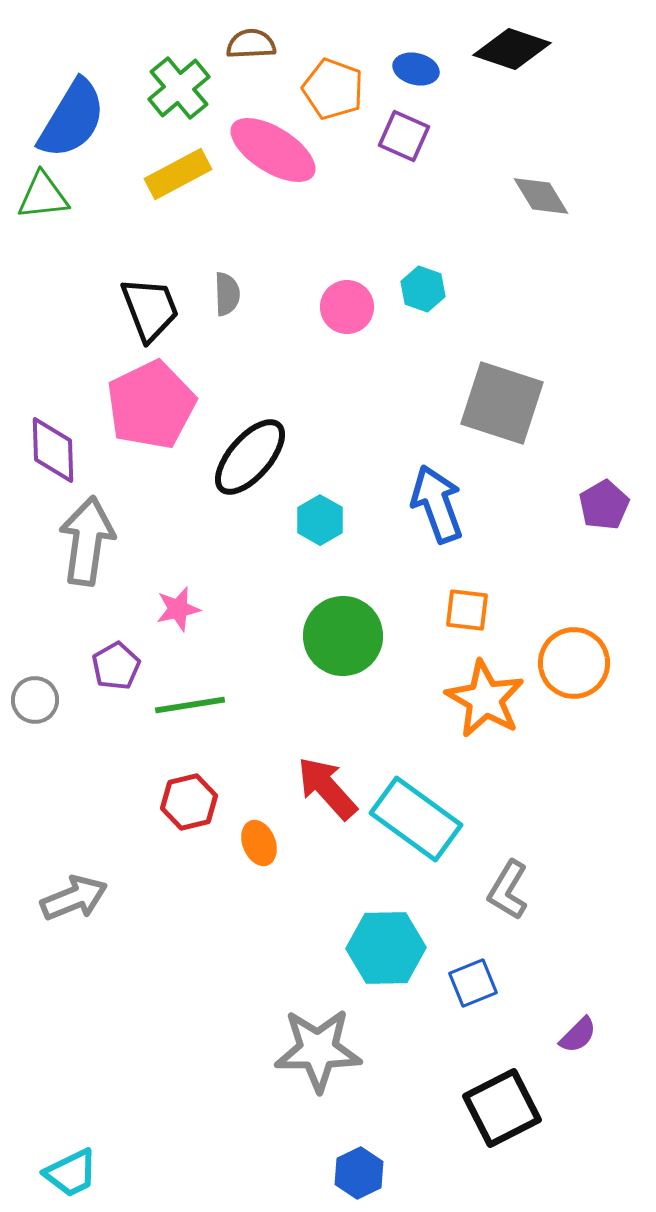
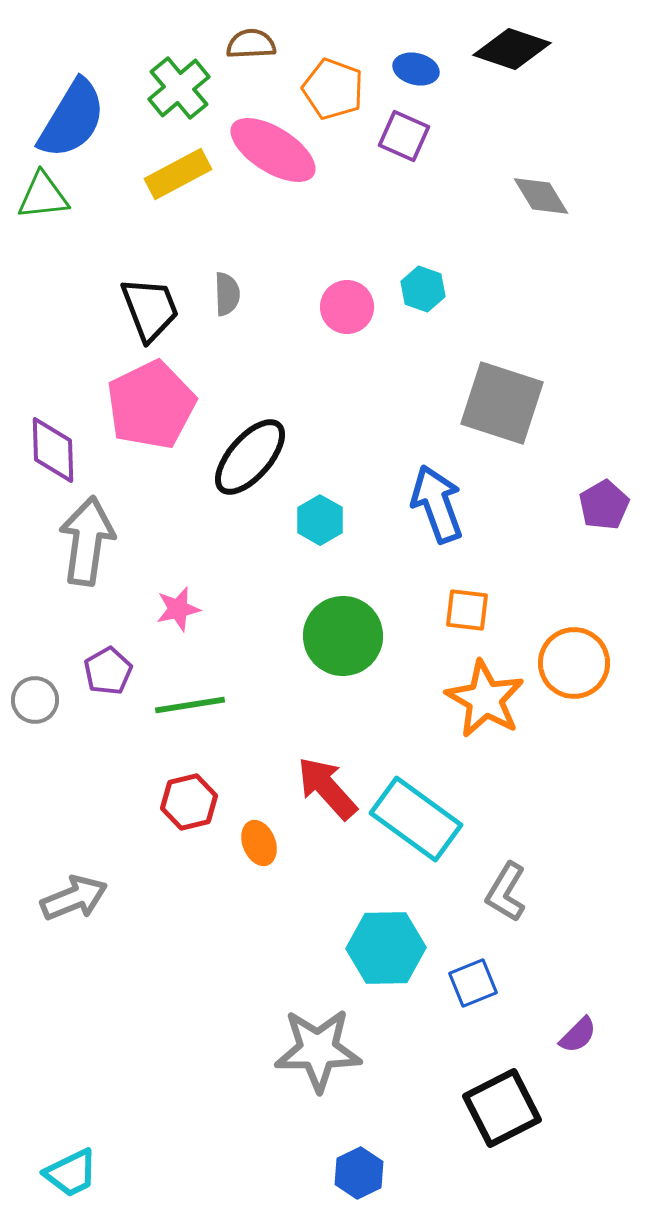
purple pentagon at (116, 666): moved 8 px left, 5 px down
gray L-shape at (508, 890): moved 2 px left, 2 px down
